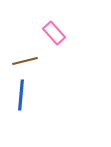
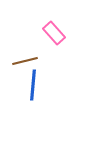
blue line: moved 12 px right, 10 px up
